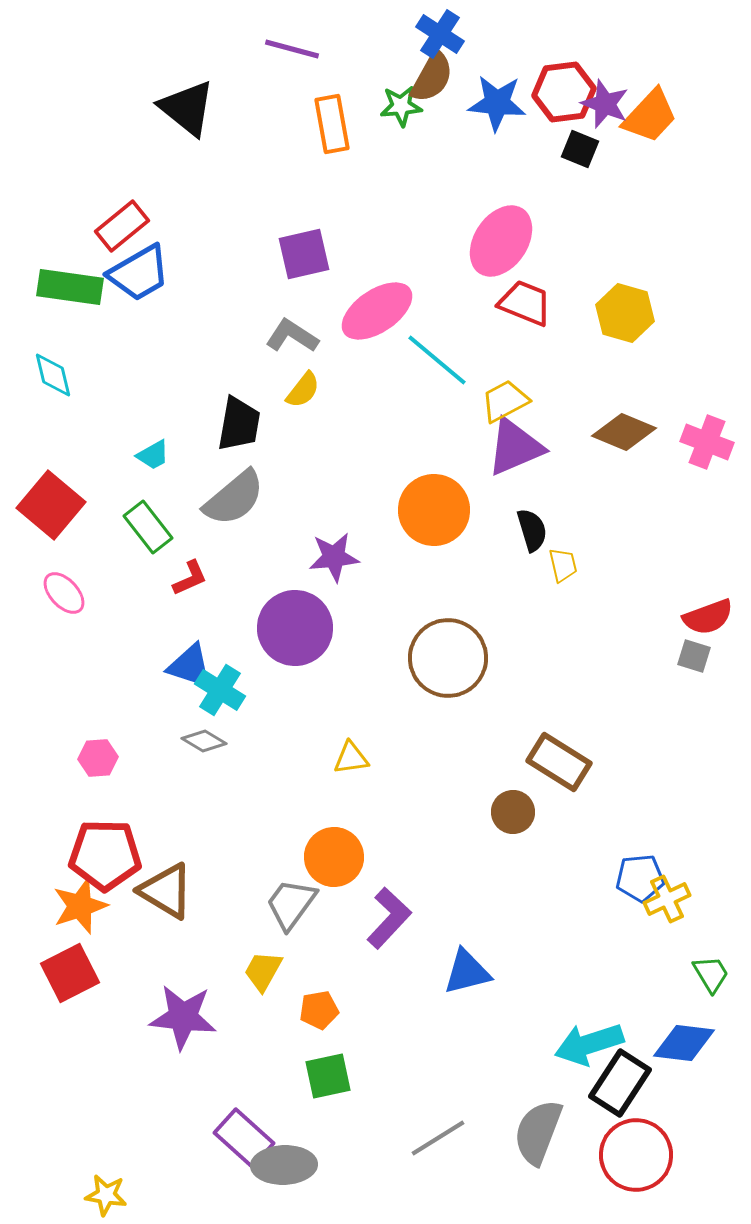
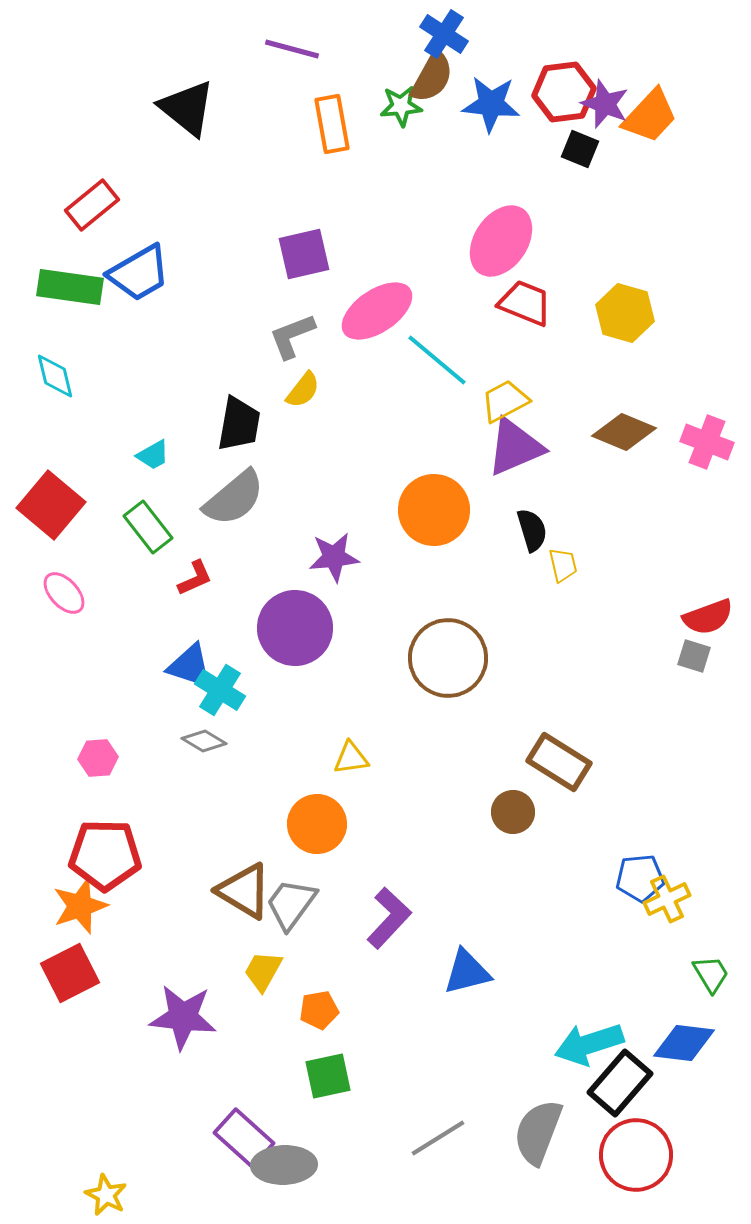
blue cross at (440, 34): moved 4 px right
blue star at (497, 103): moved 6 px left, 1 px down
red rectangle at (122, 226): moved 30 px left, 21 px up
gray L-shape at (292, 336): rotated 54 degrees counterclockwise
cyan diamond at (53, 375): moved 2 px right, 1 px down
red L-shape at (190, 578): moved 5 px right
orange circle at (334, 857): moved 17 px left, 33 px up
brown triangle at (166, 891): moved 78 px right
black rectangle at (620, 1083): rotated 8 degrees clockwise
yellow star at (106, 1195): rotated 18 degrees clockwise
